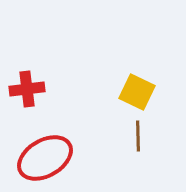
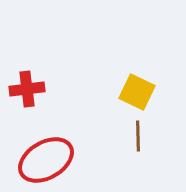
red ellipse: moved 1 px right, 2 px down
